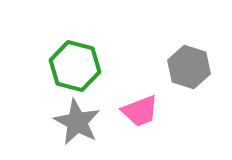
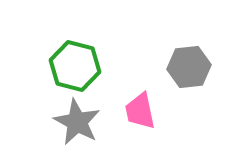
gray hexagon: rotated 24 degrees counterclockwise
pink trapezoid: rotated 99 degrees clockwise
